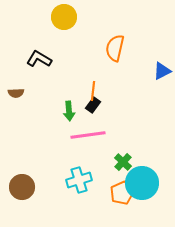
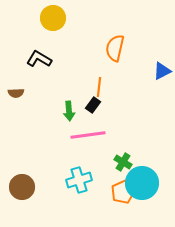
yellow circle: moved 11 px left, 1 px down
orange line: moved 6 px right, 4 px up
green cross: rotated 12 degrees counterclockwise
orange pentagon: moved 1 px right, 1 px up
